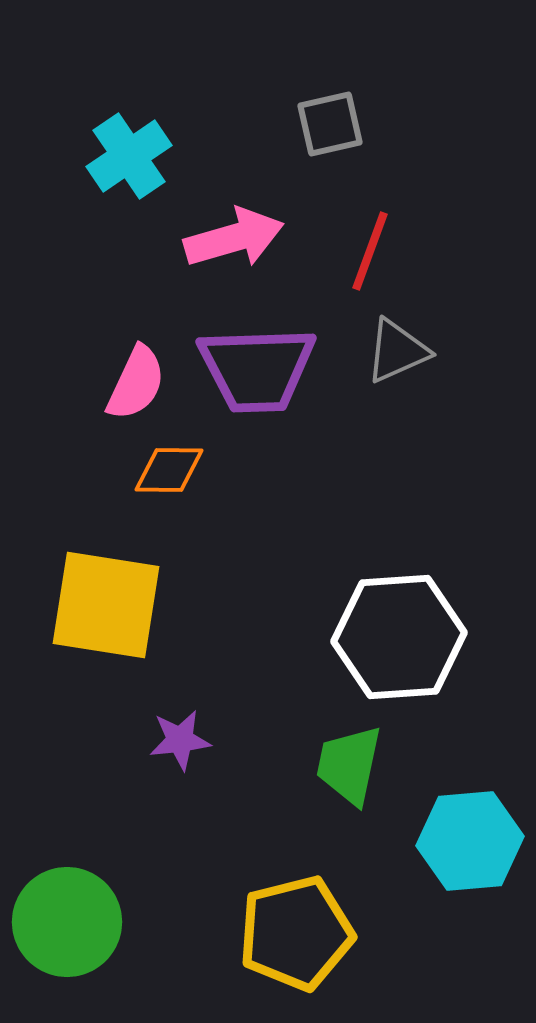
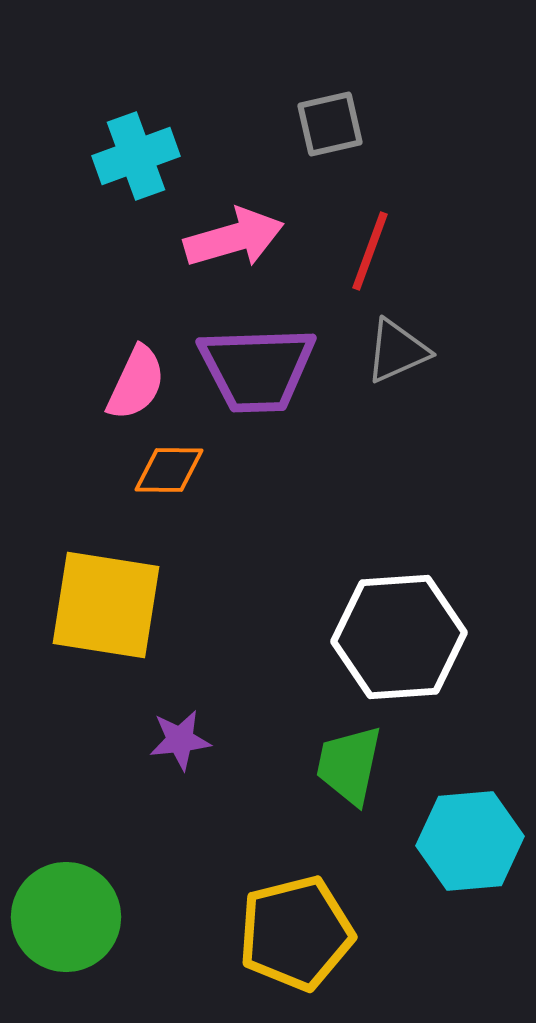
cyan cross: moved 7 px right; rotated 14 degrees clockwise
green circle: moved 1 px left, 5 px up
